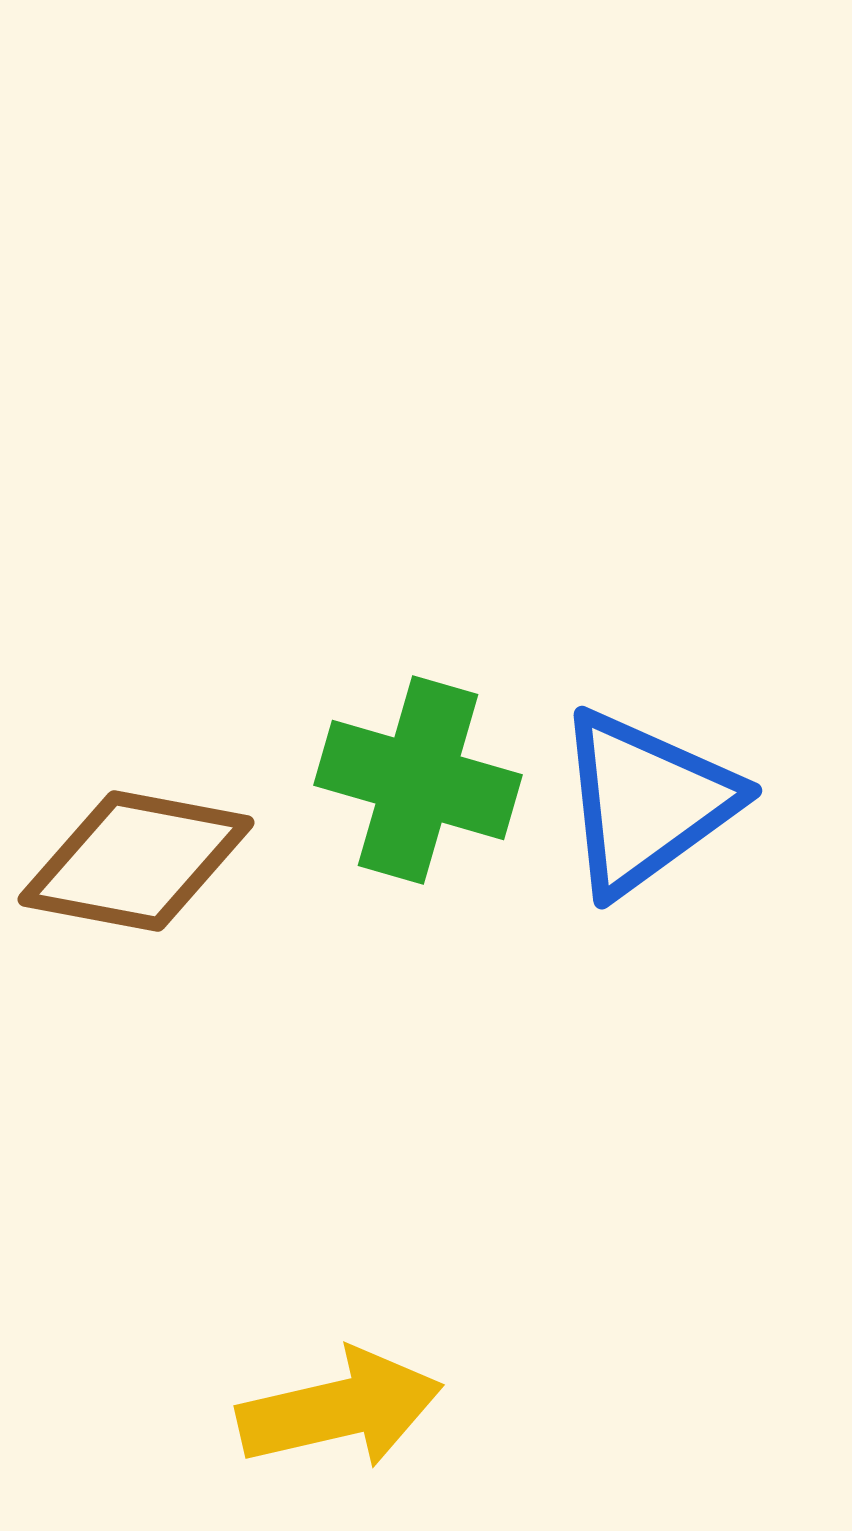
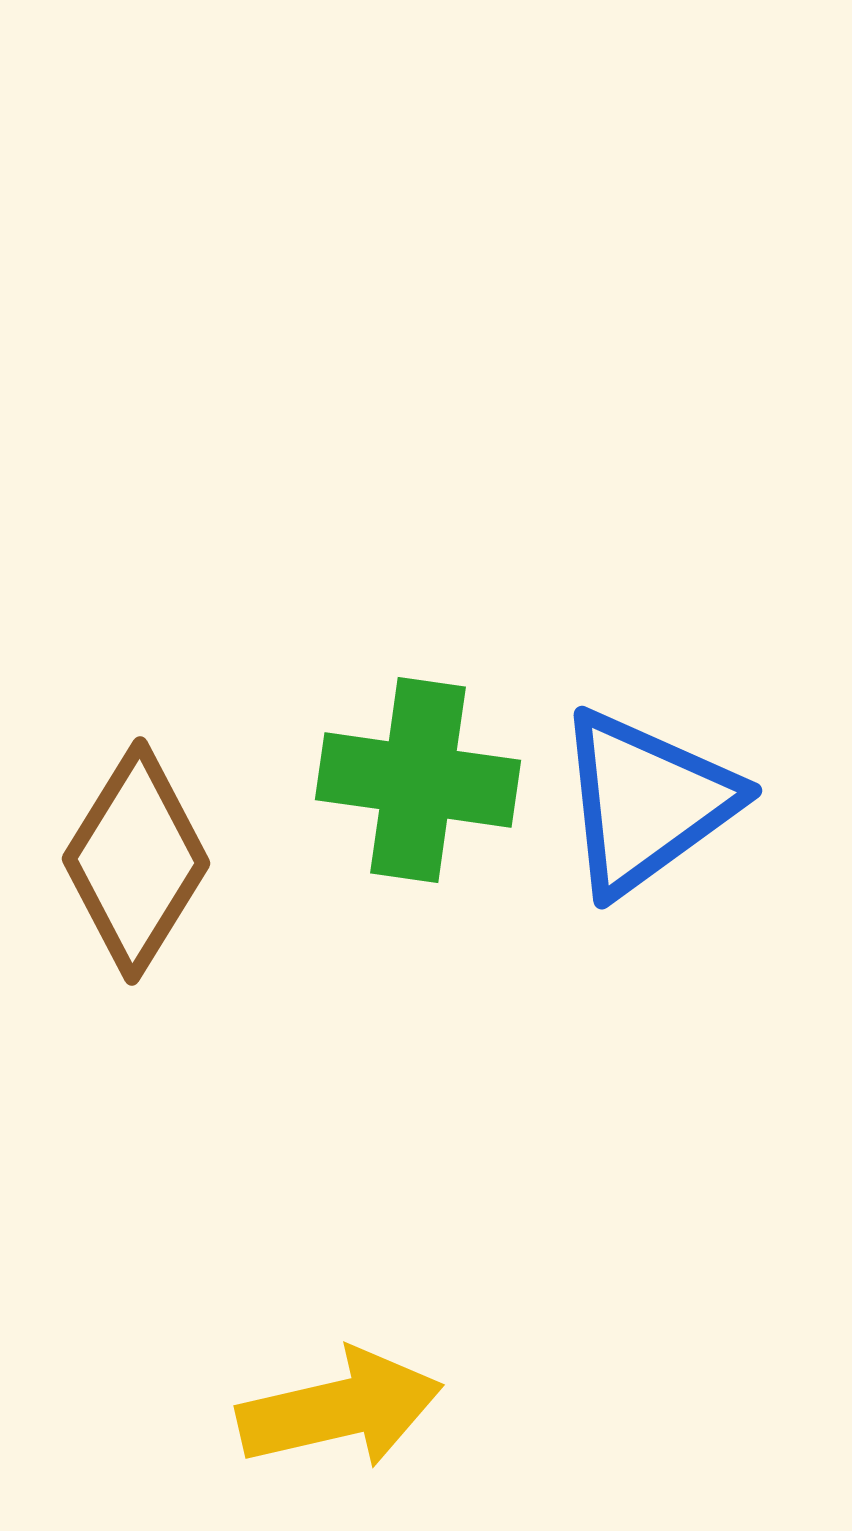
green cross: rotated 8 degrees counterclockwise
brown diamond: rotated 69 degrees counterclockwise
